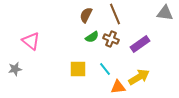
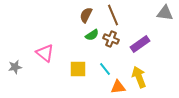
brown line: moved 2 px left, 1 px down
green semicircle: moved 2 px up
pink triangle: moved 14 px right, 12 px down
gray star: moved 2 px up
yellow arrow: rotated 80 degrees counterclockwise
